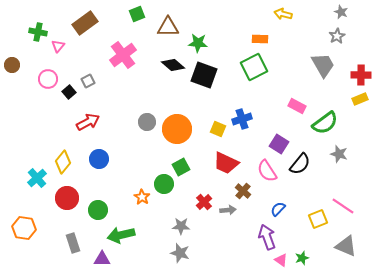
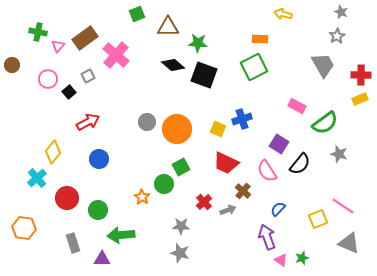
brown rectangle at (85, 23): moved 15 px down
pink cross at (123, 55): moved 7 px left; rotated 12 degrees counterclockwise
gray square at (88, 81): moved 5 px up
yellow diamond at (63, 162): moved 10 px left, 10 px up
gray arrow at (228, 210): rotated 14 degrees counterclockwise
green arrow at (121, 235): rotated 8 degrees clockwise
gray triangle at (346, 246): moved 3 px right, 3 px up
